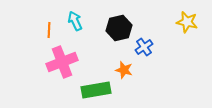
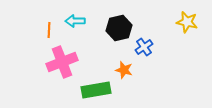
cyan arrow: rotated 66 degrees counterclockwise
